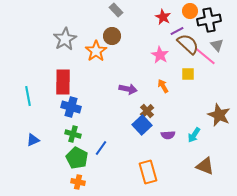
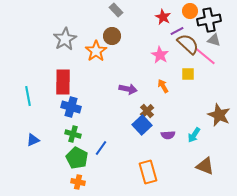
gray triangle: moved 3 px left, 5 px up; rotated 32 degrees counterclockwise
